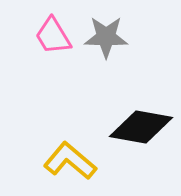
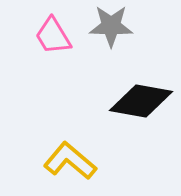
gray star: moved 5 px right, 11 px up
black diamond: moved 26 px up
